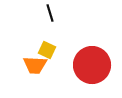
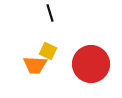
yellow square: moved 1 px right, 1 px down
red circle: moved 1 px left, 1 px up
